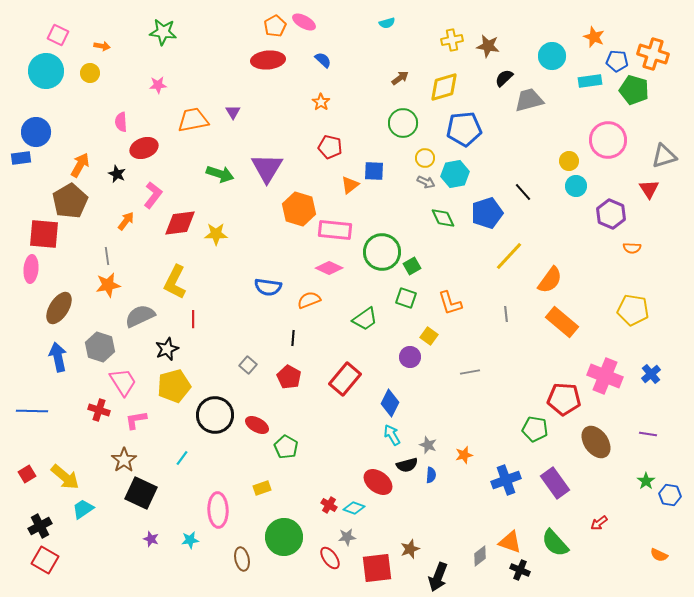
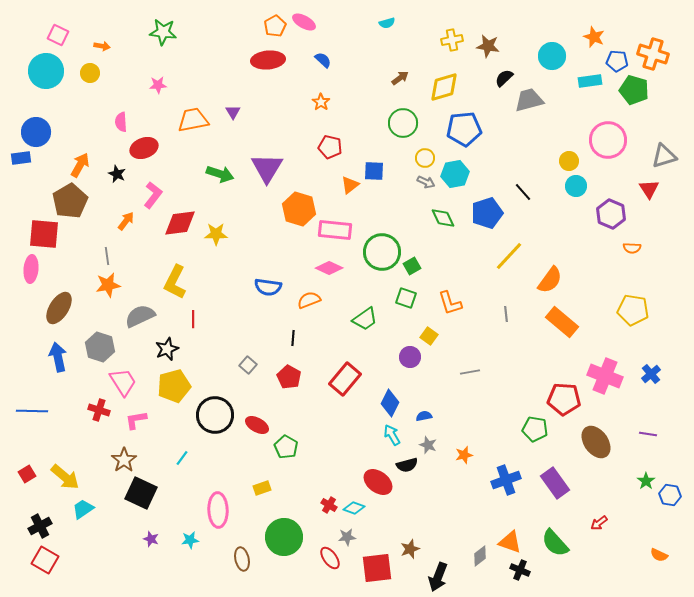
blue semicircle at (431, 475): moved 7 px left, 59 px up; rotated 105 degrees counterclockwise
